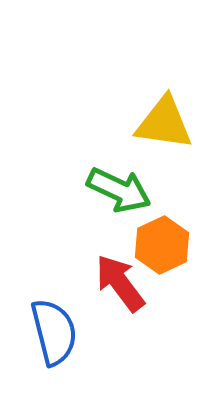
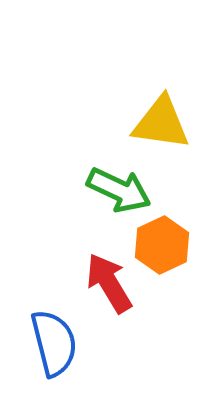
yellow triangle: moved 3 px left
red arrow: moved 11 px left; rotated 6 degrees clockwise
blue semicircle: moved 11 px down
